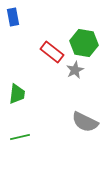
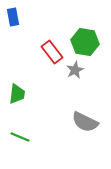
green hexagon: moved 1 px right, 1 px up
red rectangle: rotated 15 degrees clockwise
green line: rotated 36 degrees clockwise
